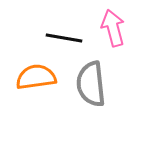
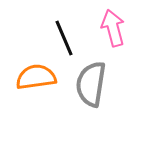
black line: rotated 57 degrees clockwise
gray semicircle: rotated 15 degrees clockwise
